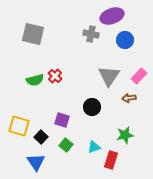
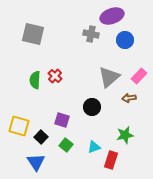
gray triangle: moved 1 px down; rotated 15 degrees clockwise
green semicircle: rotated 108 degrees clockwise
